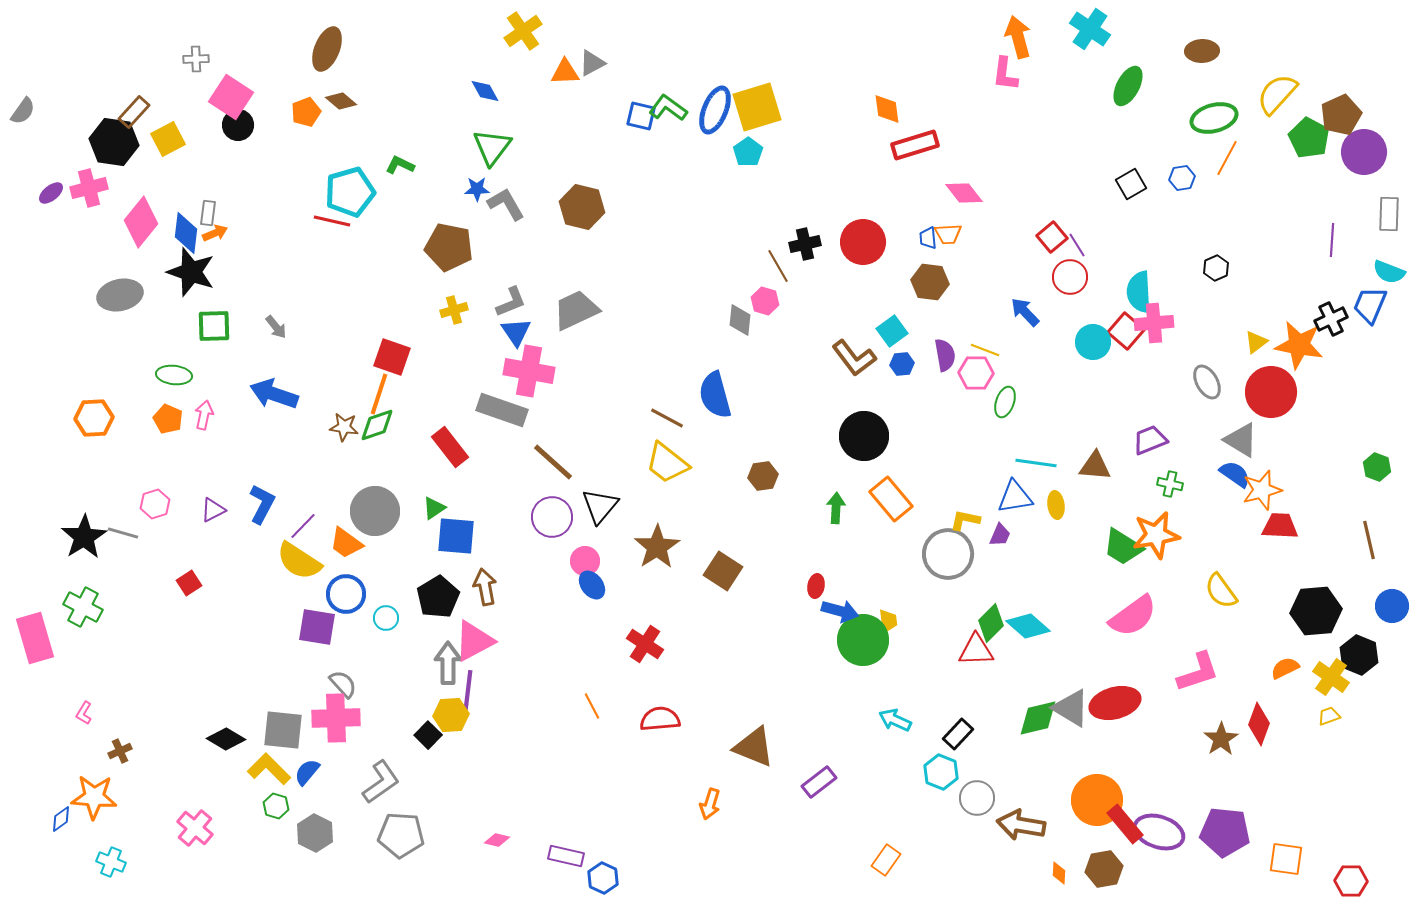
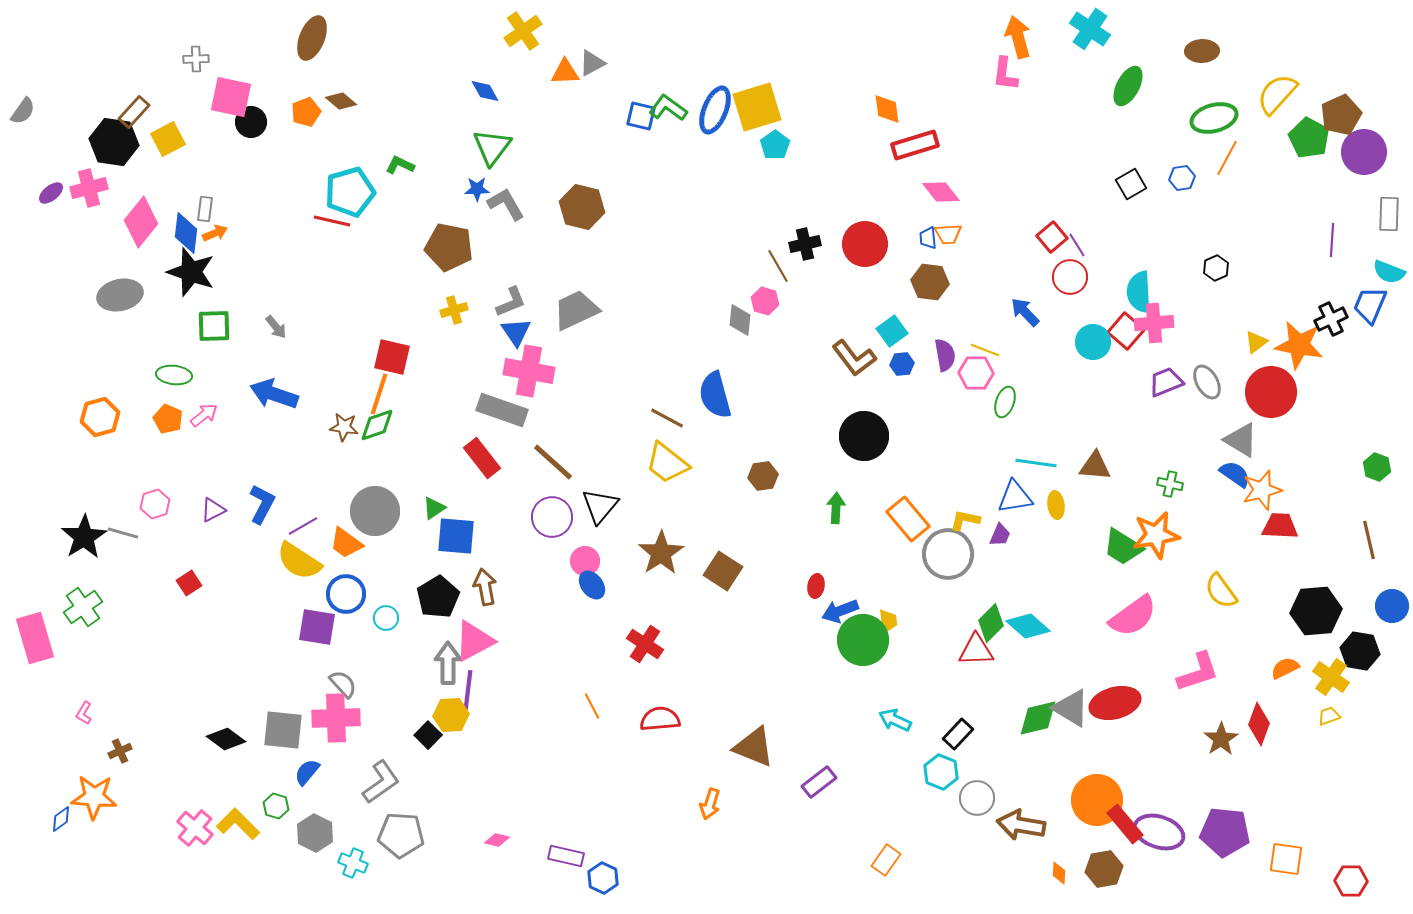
brown ellipse at (327, 49): moved 15 px left, 11 px up
pink square at (231, 97): rotated 21 degrees counterclockwise
black circle at (238, 125): moved 13 px right, 3 px up
cyan pentagon at (748, 152): moved 27 px right, 7 px up
pink diamond at (964, 193): moved 23 px left, 1 px up
gray rectangle at (208, 213): moved 3 px left, 4 px up
red circle at (863, 242): moved 2 px right, 2 px down
red square at (392, 357): rotated 6 degrees counterclockwise
pink arrow at (204, 415): rotated 40 degrees clockwise
orange hexagon at (94, 418): moved 6 px right, 1 px up; rotated 12 degrees counterclockwise
purple trapezoid at (1150, 440): moved 16 px right, 58 px up
red rectangle at (450, 447): moved 32 px right, 11 px down
orange rectangle at (891, 499): moved 17 px right, 20 px down
purple line at (303, 526): rotated 16 degrees clockwise
brown star at (657, 547): moved 4 px right, 6 px down
green cross at (83, 607): rotated 27 degrees clockwise
blue arrow at (840, 611): rotated 144 degrees clockwise
black hexagon at (1359, 655): moved 1 px right, 4 px up; rotated 12 degrees counterclockwise
black diamond at (226, 739): rotated 6 degrees clockwise
yellow L-shape at (269, 769): moved 31 px left, 55 px down
cyan cross at (111, 862): moved 242 px right, 1 px down
